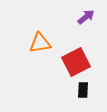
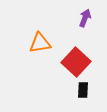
purple arrow: moved 1 px left, 1 px down; rotated 30 degrees counterclockwise
red square: rotated 20 degrees counterclockwise
